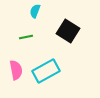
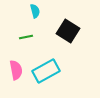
cyan semicircle: rotated 144 degrees clockwise
